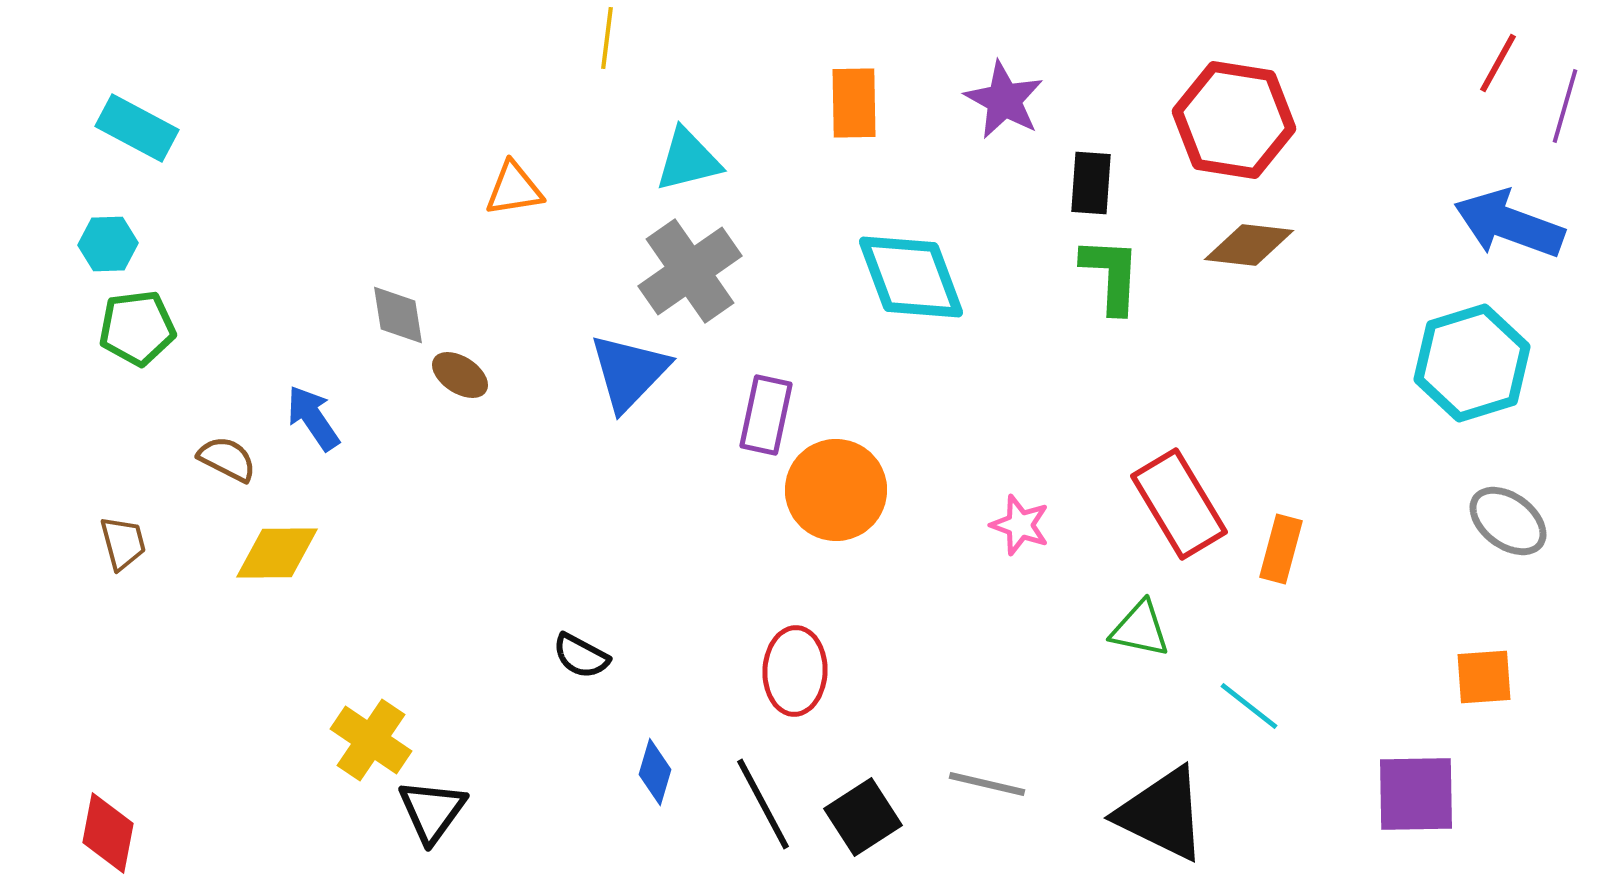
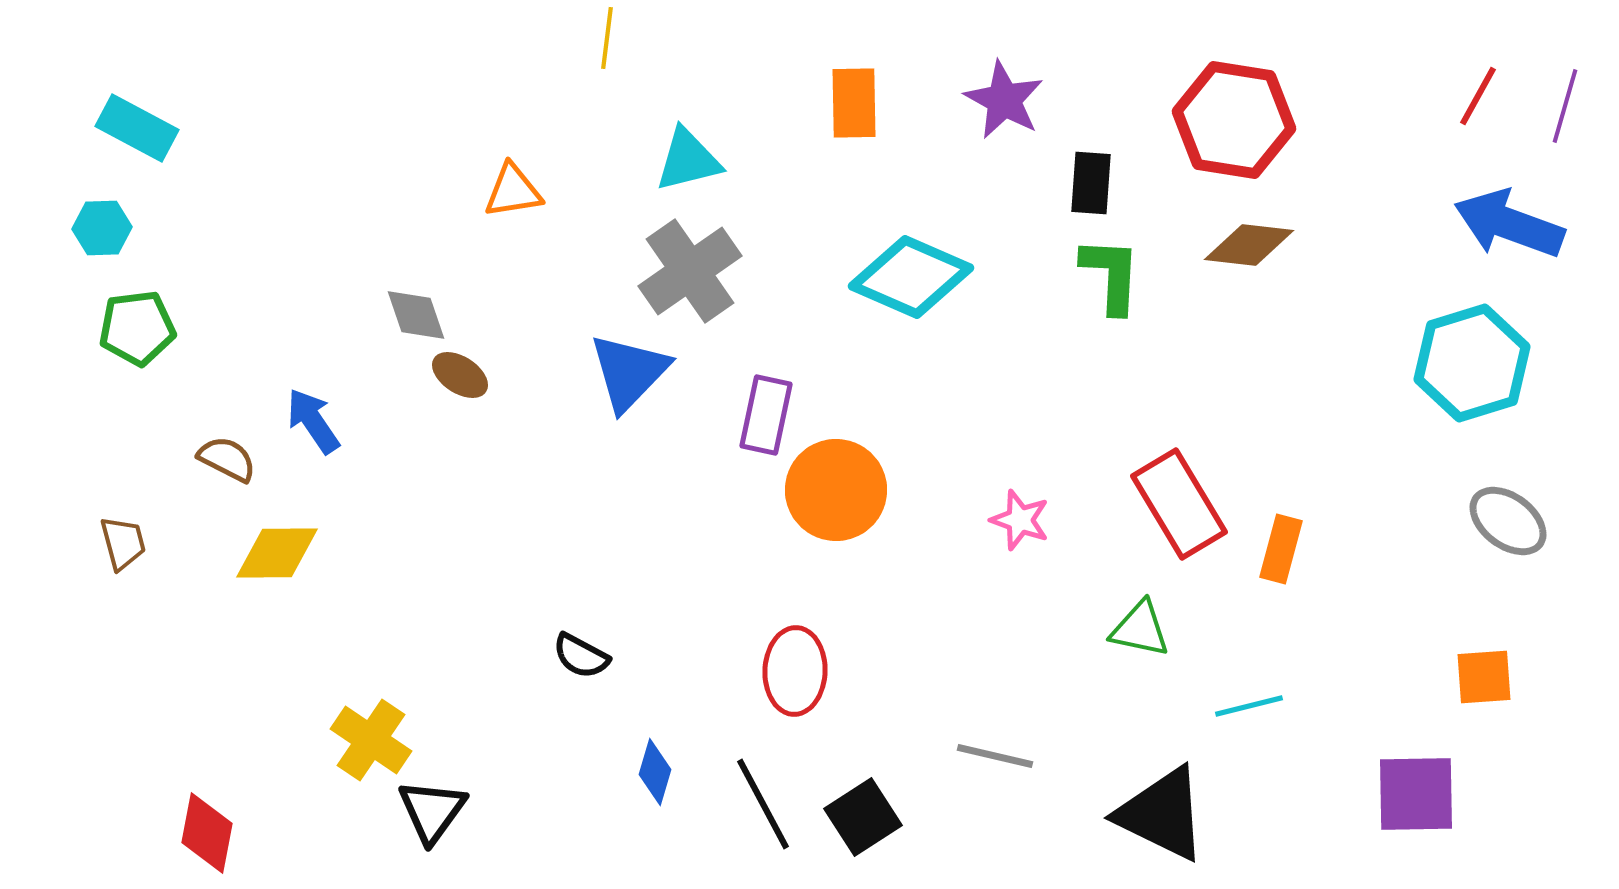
red line at (1498, 63): moved 20 px left, 33 px down
orange triangle at (514, 189): moved 1 px left, 2 px down
cyan hexagon at (108, 244): moved 6 px left, 16 px up
cyan diamond at (911, 277): rotated 46 degrees counterclockwise
gray diamond at (398, 315): moved 18 px right; rotated 10 degrees counterclockwise
blue arrow at (313, 418): moved 3 px down
pink star at (1020, 525): moved 5 px up
cyan line at (1249, 706): rotated 52 degrees counterclockwise
gray line at (987, 784): moved 8 px right, 28 px up
red diamond at (108, 833): moved 99 px right
